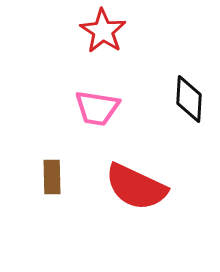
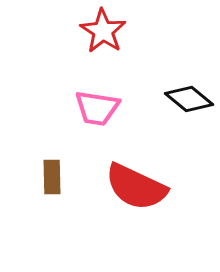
black diamond: rotated 54 degrees counterclockwise
